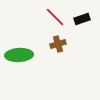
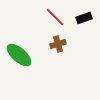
black rectangle: moved 2 px right, 1 px up
green ellipse: rotated 44 degrees clockwise
